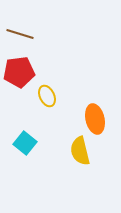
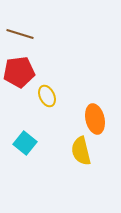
yellow semicircle: moved 1 px right
